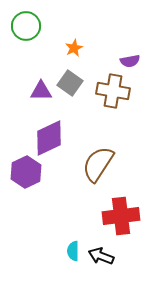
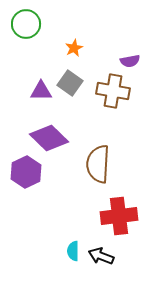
green circle: moved 2 px up
purple diamond: rotated 69 degrees clockwise
brown semicircle: rotated 30 degrees counterclockwise
red cross: moved 2 px left
